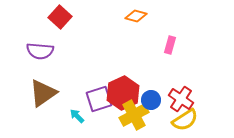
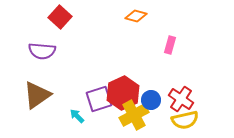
purple semicircle: moved 2 px right
brown triangle: moved 6 px left, 2 px down
yellow semicircle: rotated 20 degrees clockwise
